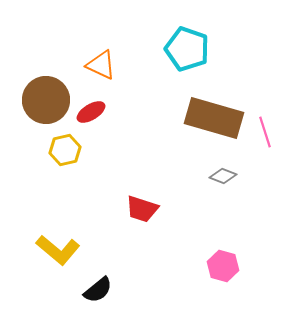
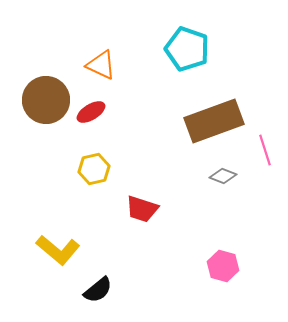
brown rectangle: moved 3 px down; rotated 36 degrees counterclockwise
pink line: moved 18 px down
yellow hexagon: moved 29 px right, 19 px down
